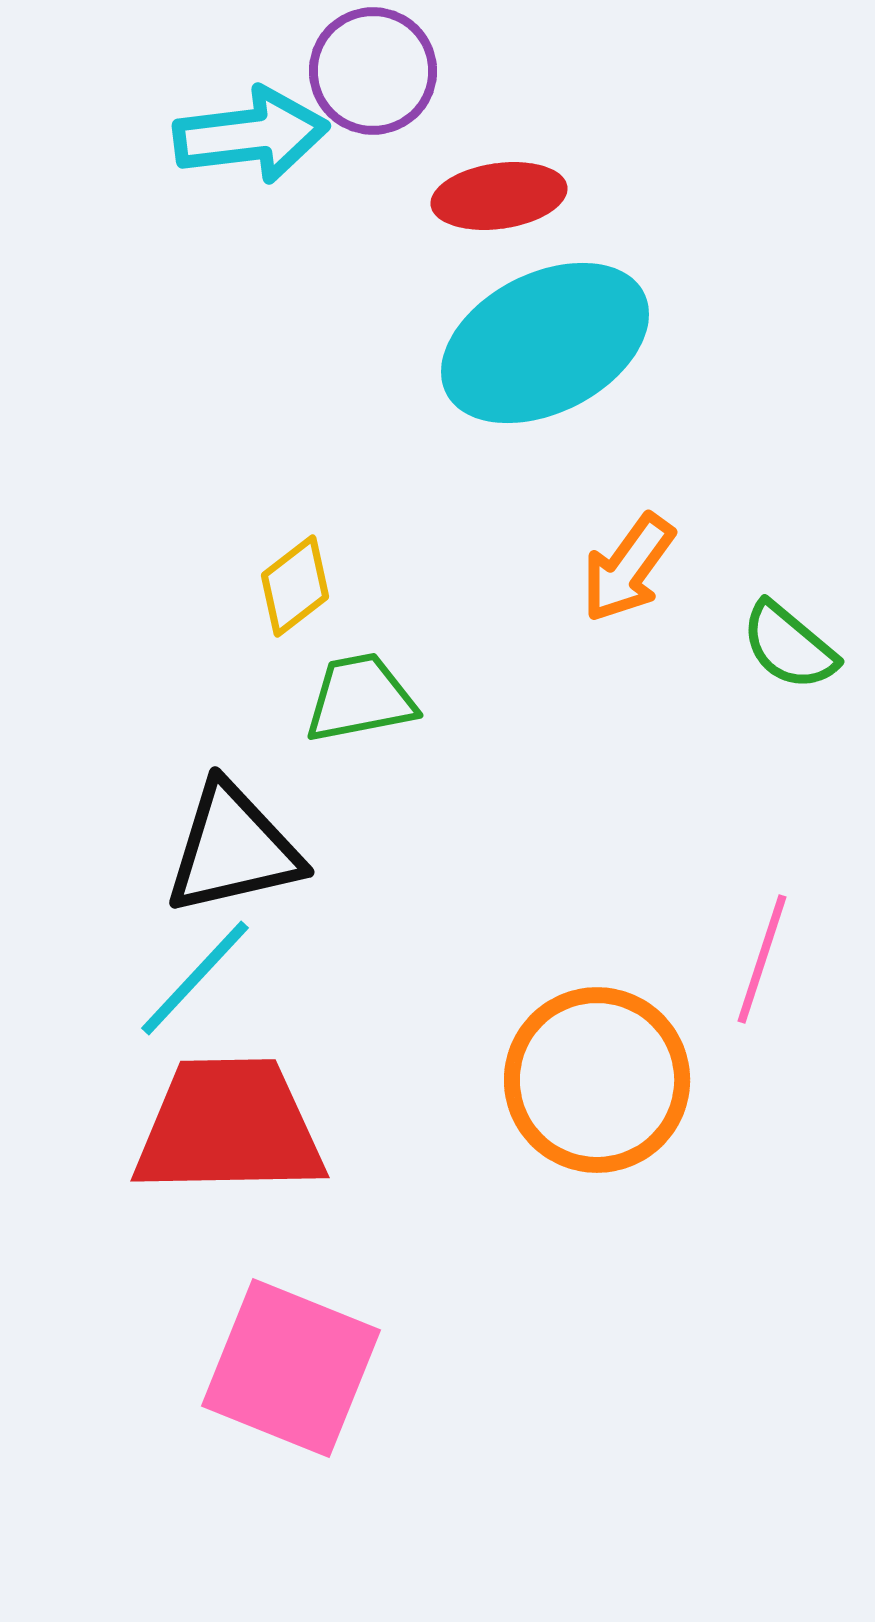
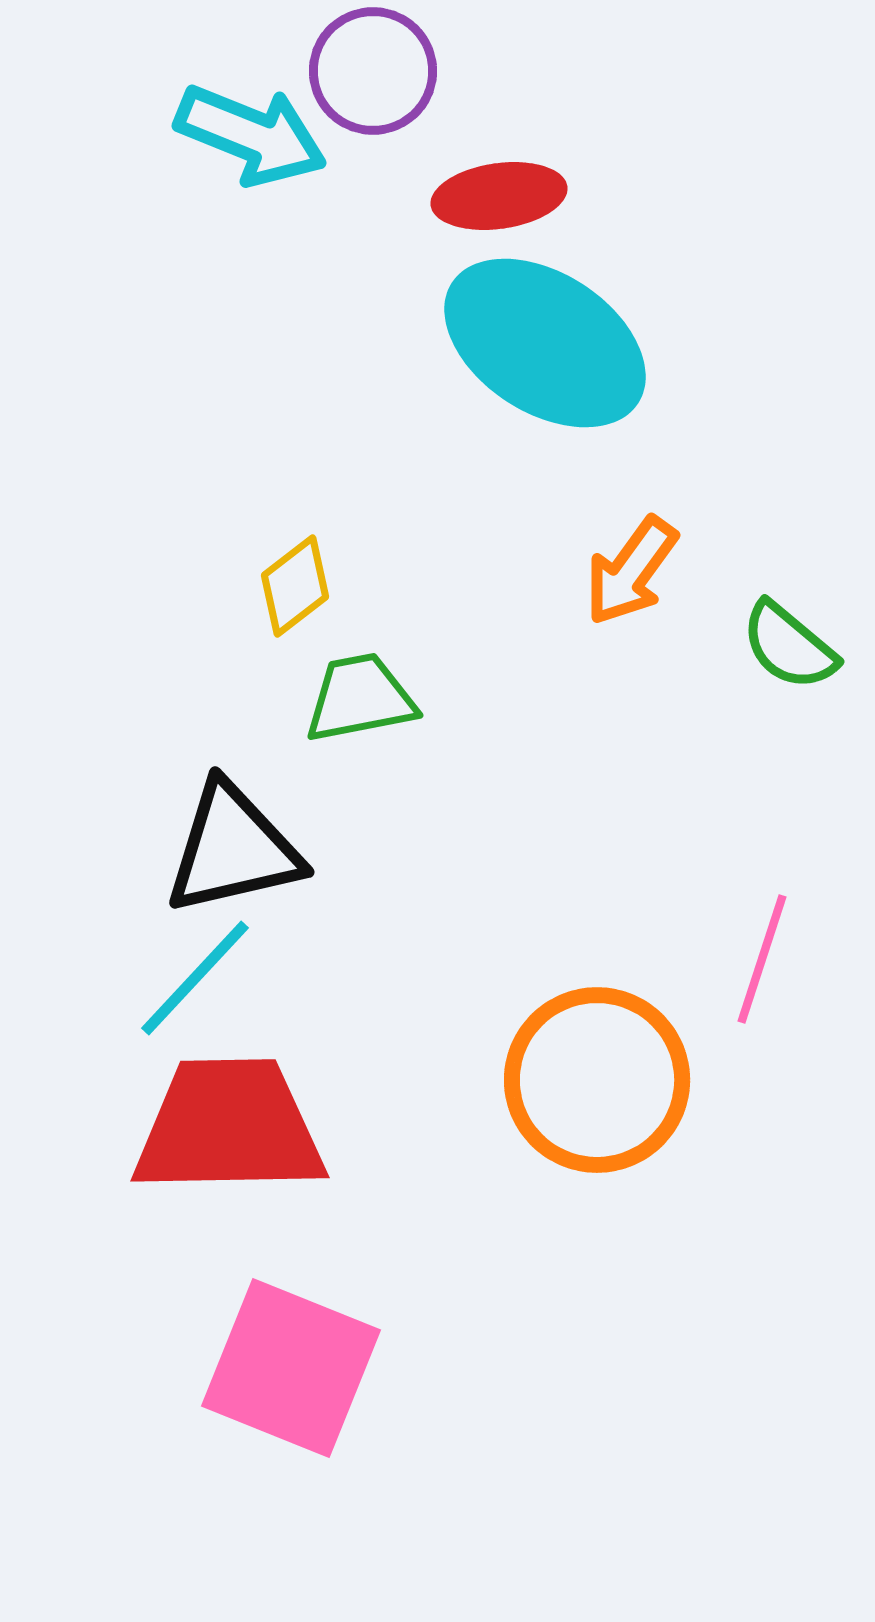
cyan arrow: rotated 29 degrees clockwise
cyan ellipse: rotated 60 degrees clockwise
orange arrow: moved 3 px right, 3 px down
